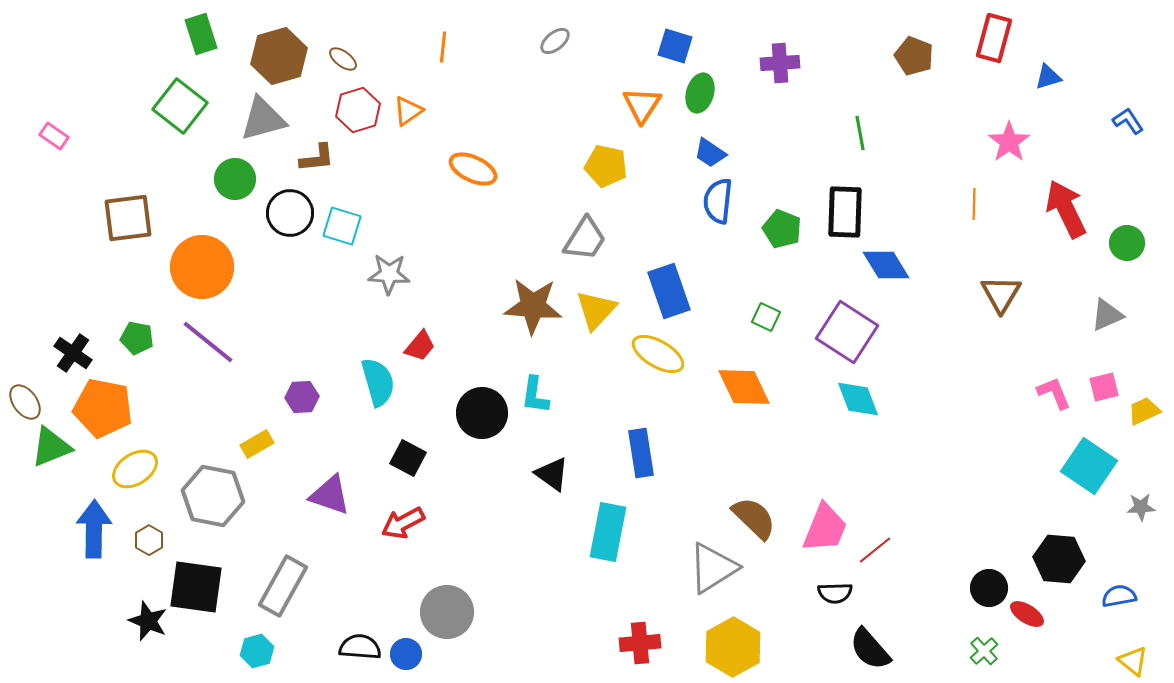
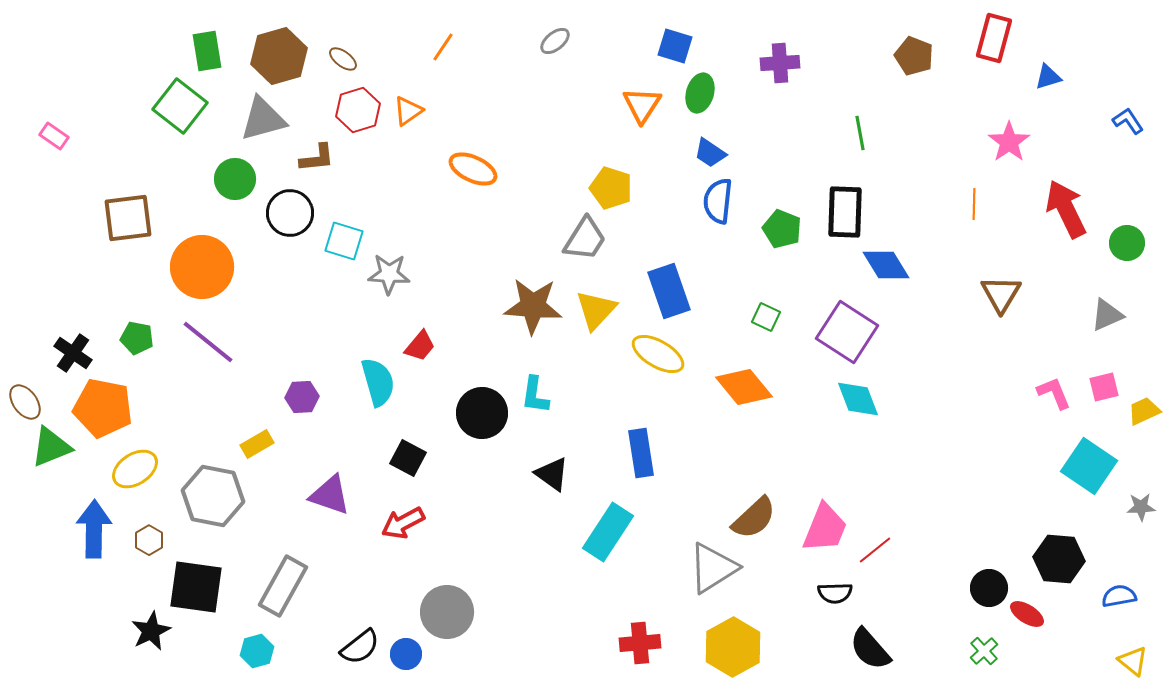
green rectangle at (201, 34): moved 6 px right, 17 px down; rotated 9 degrees clockwise
orange line at (443, 47): rotated 28 degrees clockwise
yellow pentagon at (606, 166): moved 5 px right, 22 px down; rotated 6 degrees clockwise
cyan square at (342, 226): moved 2 px right, 15 px down
orange diamond at (744, 387): rotated 14 degrees counterclockwise
brown semicircle at (754, 518): rotated 93 degrees clockwise
cyan rectangle at (608, 532): rotated 22 degrees clockwise
black star at (148, 621): moved 3 px right, 10 px down; rotated 24 degrees clockwise
black semicircle at (360, 647): rotated 138 degrees clockwise
